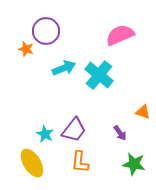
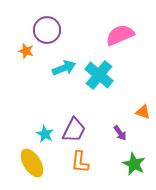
purple circle: moved 1 px right, 1 px up
orange star: moved 2 px down
purple trapezoid: rotated 12 degrees counterclockwise
green star: rotated 15 degrees clockwise
